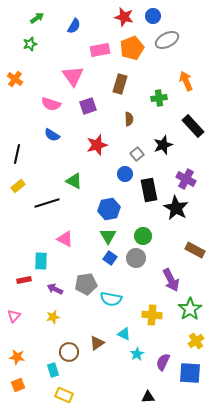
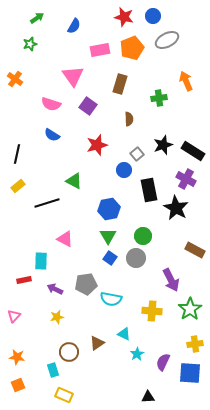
purple square at (88, 106): rotated 36 degrees counterclockwise
black rectangle at (193, 126): moved 25 px down; rotated 15 degrees counterclockwise
blue circle at (125, 174): moved 1 px left, 4 px up
yellow cross at (152, 315): moved 4 px up
yellow star at (53, 317): moved 4 px right
yellow cross at (196, 341): moved 1 px left, 3 px down; rotated 28 degrees clockwise
